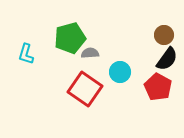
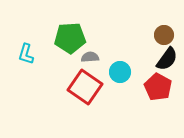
green pentagon: rotated 12 degrees clockwise
gray semicircle: moved 4 px down
red square: moved 2 px up
